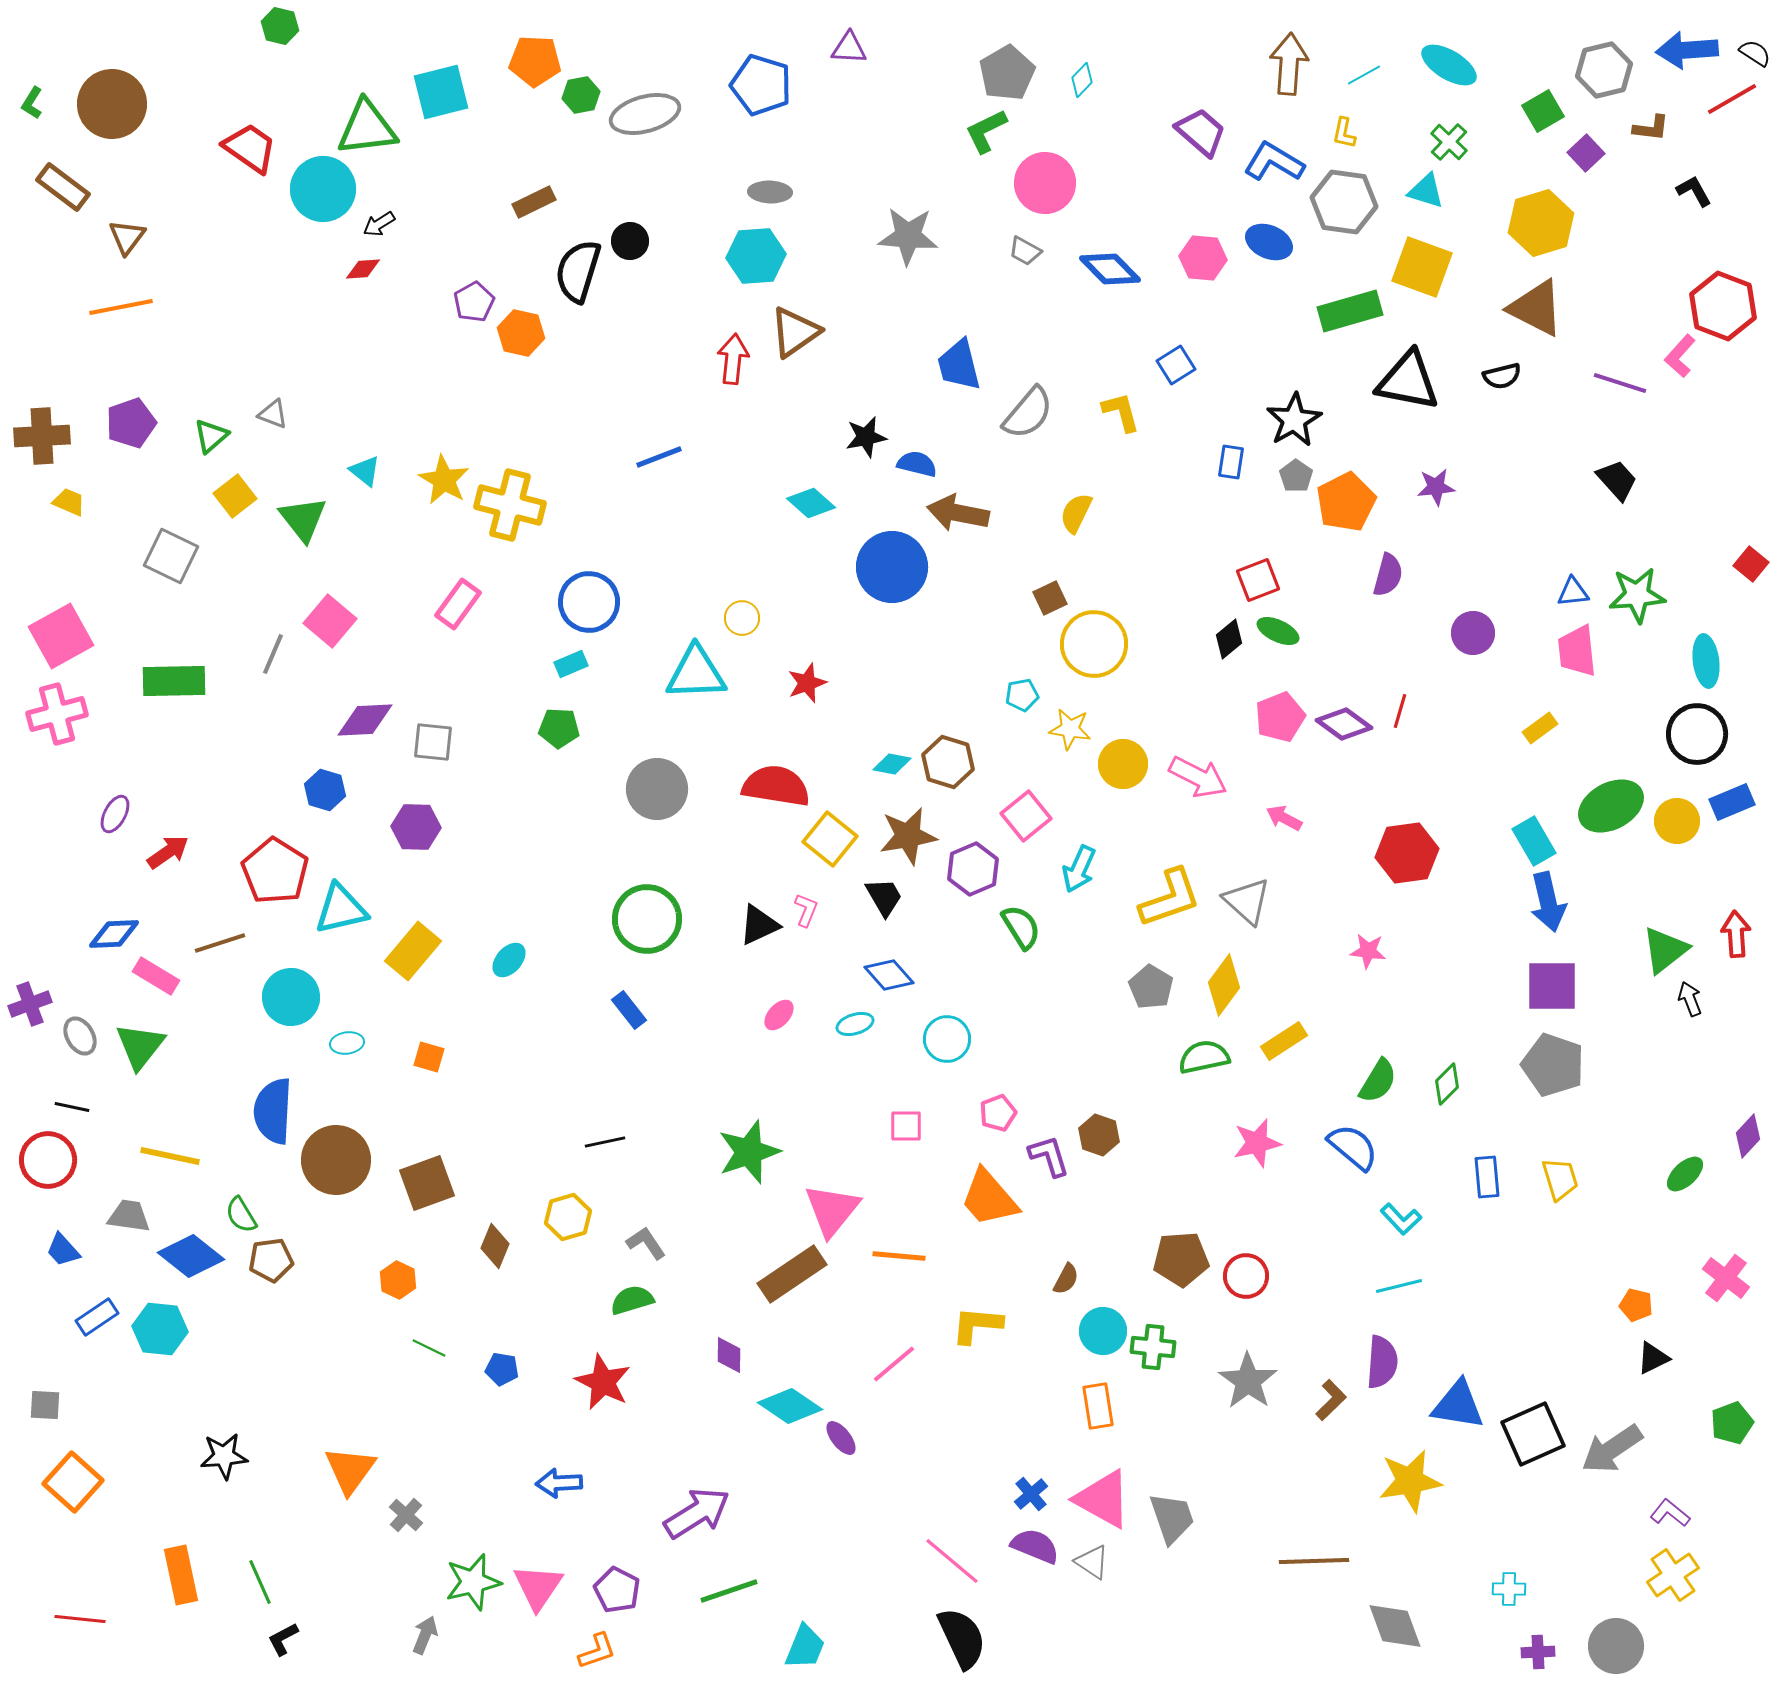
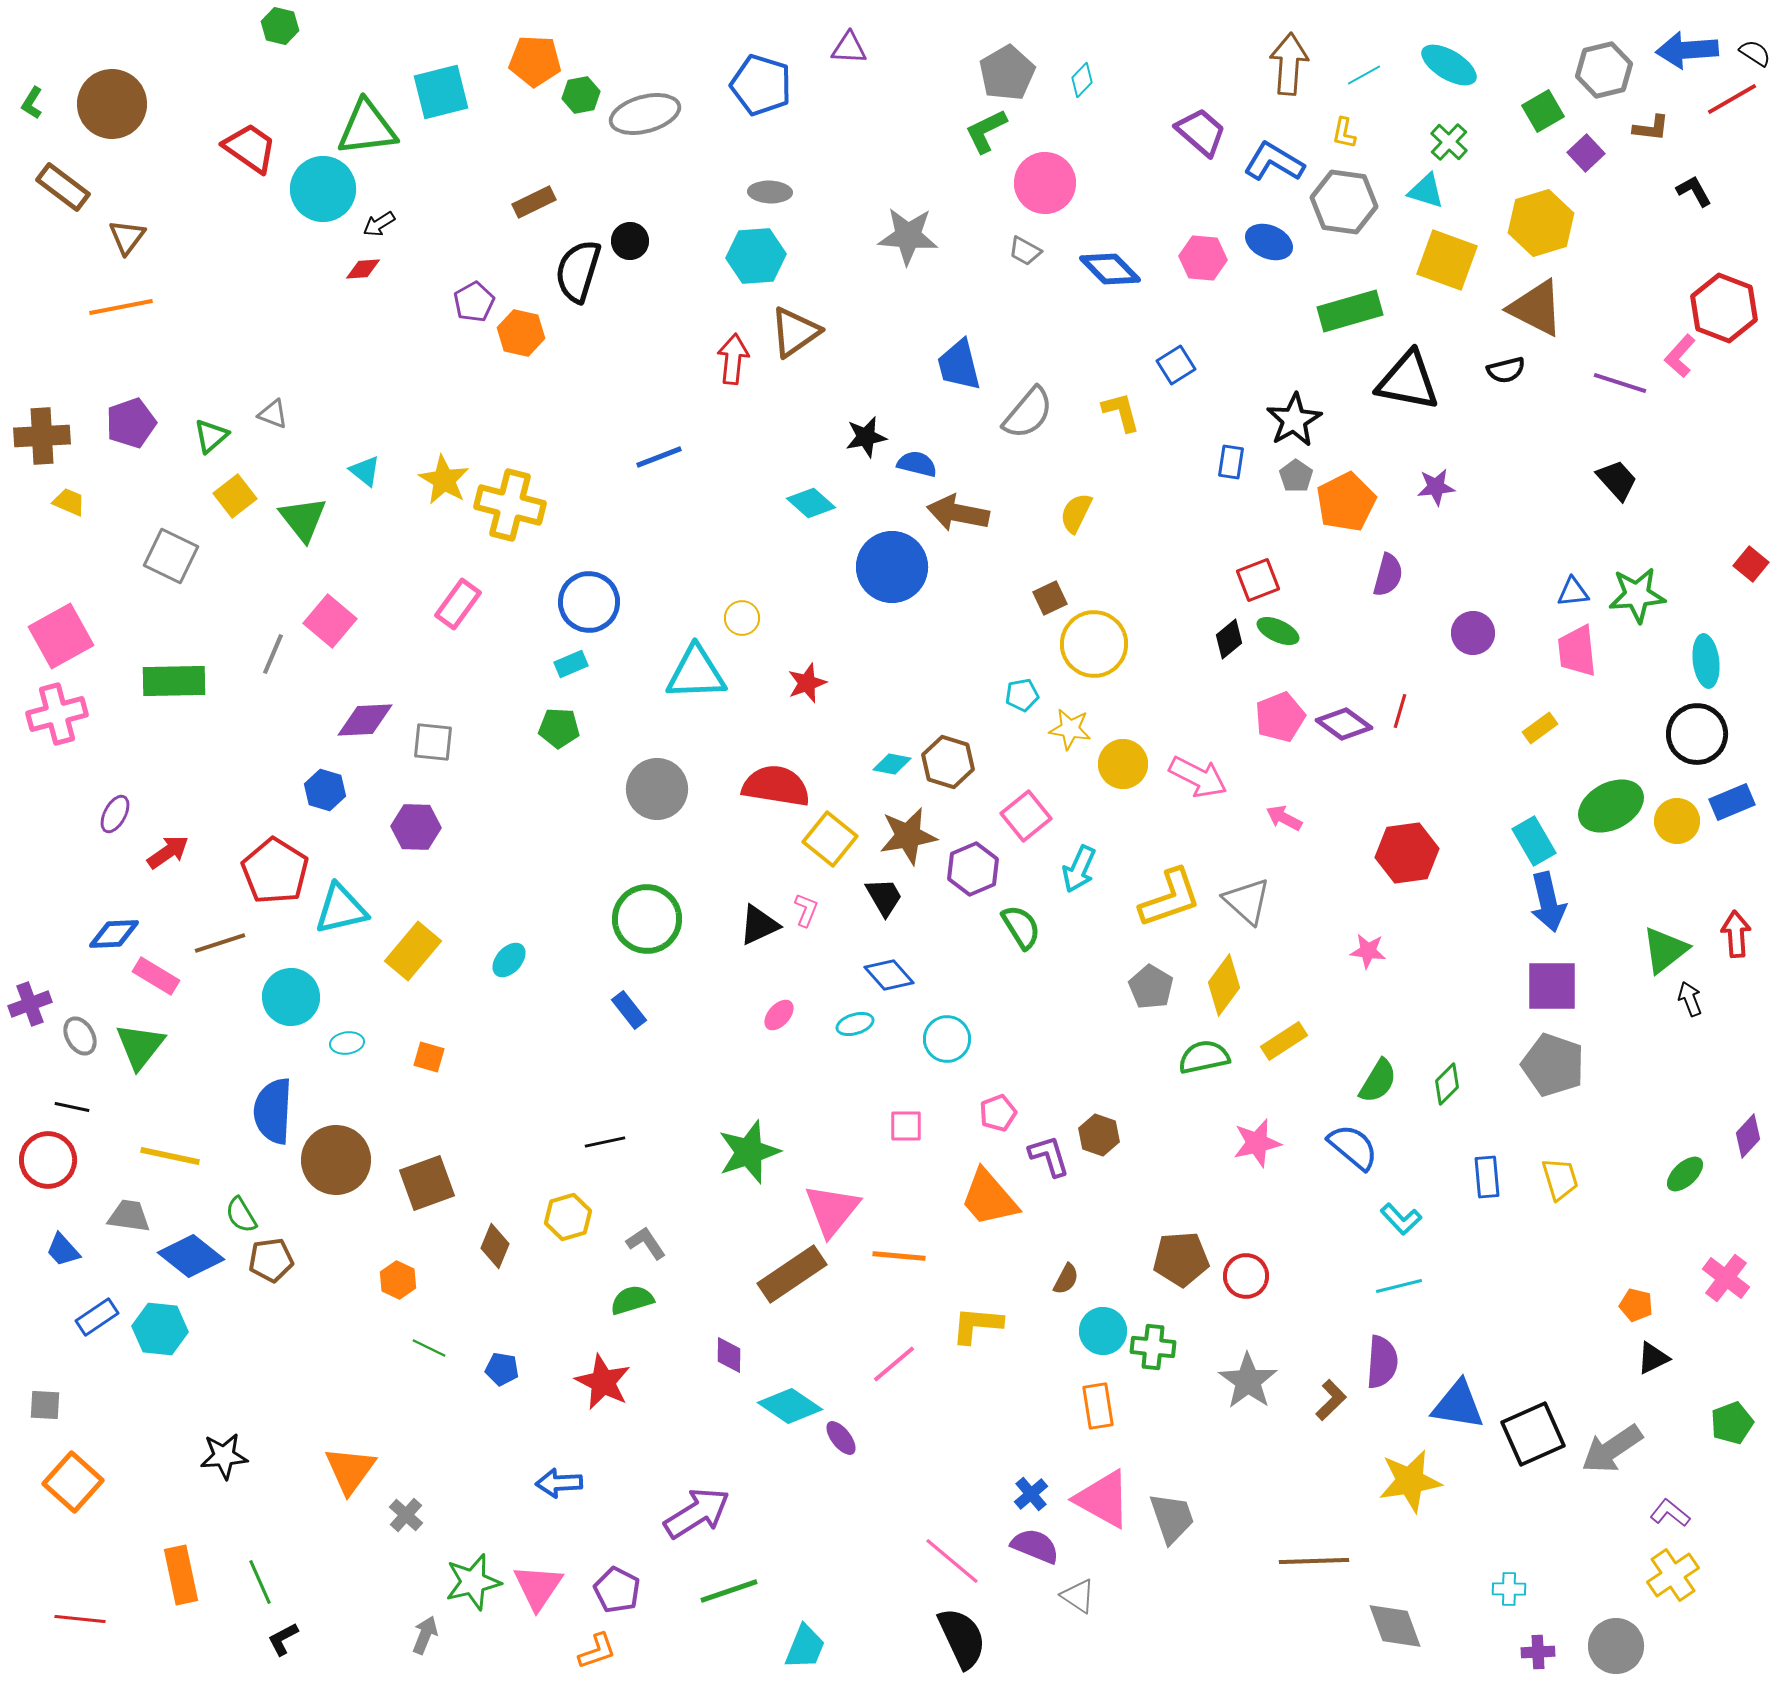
yellow square at (1422, 267): moved 25 px right, 7 px up
red hexagon at (1723, 306): moved 1 px right, 2 px down
black semicircle at (1502, 376): moved 4 px right, 6 px up
gray triangle at (1092, 1562): moved 14 px left, 34 px down
